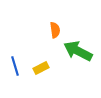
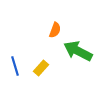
orange semicircle: rotated 28 degrees clockwise
yellow rectangle: rotated 21 degrees counterclockwise
